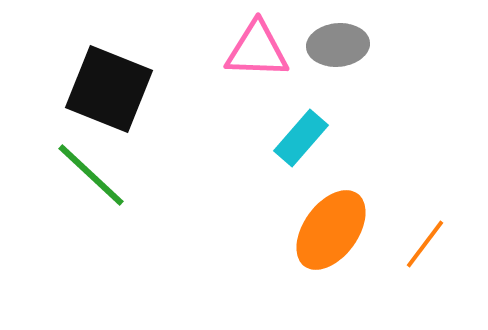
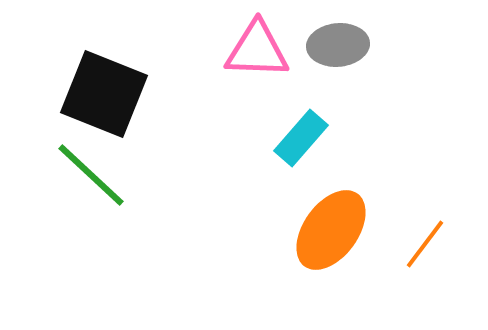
black square: moved 5 px left, 5 px down
